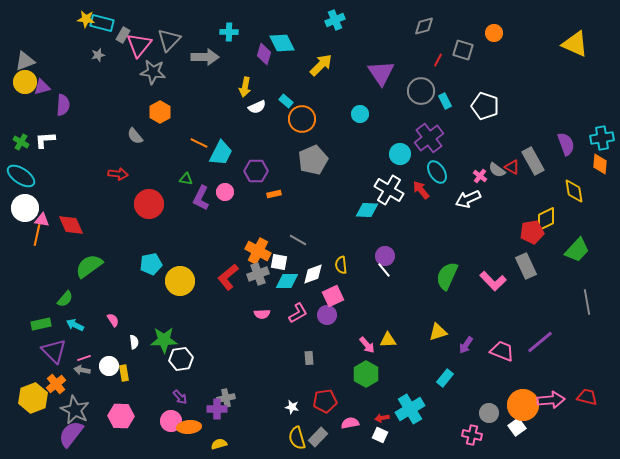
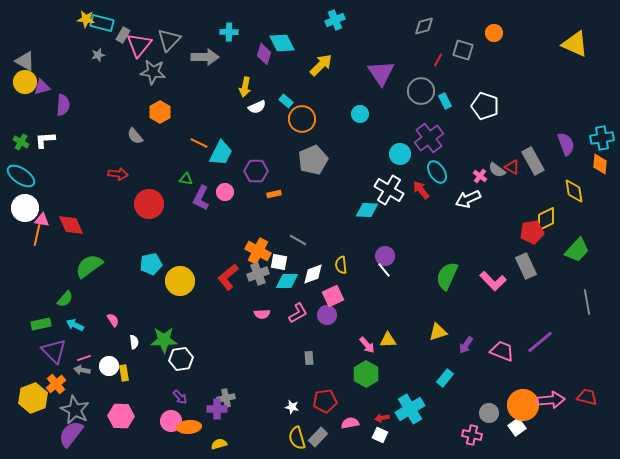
gray triangle at (25, 61): rotated 50 degrees clockwise
